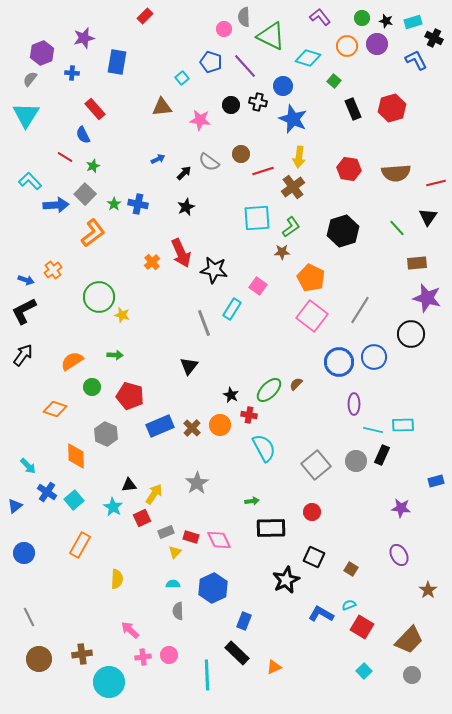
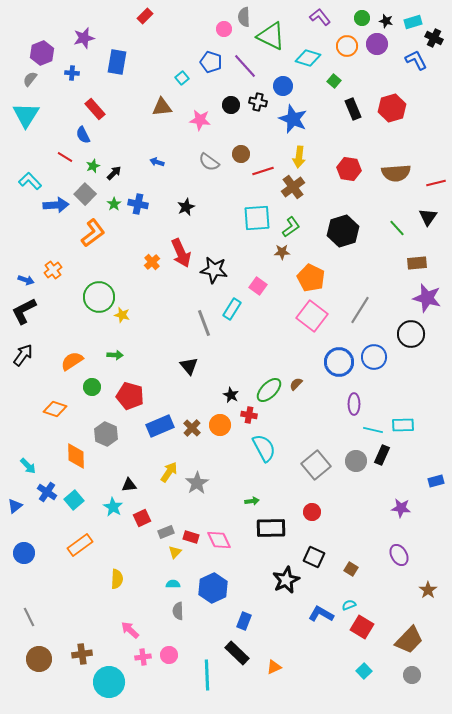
blue arrow at (158, 159): moved 1 px left, 3 px down; rotated 136 degrees counterclockwise
black arrow at (184, 173): moved 70 px left
black triangle at (189, 366): rotated 18 degrees counterclockwise
yellow arrow at (154, 494): moved 15 px right, 22 px up
orange rectangle at (80, 545): rotated 25 degrees clockwise
